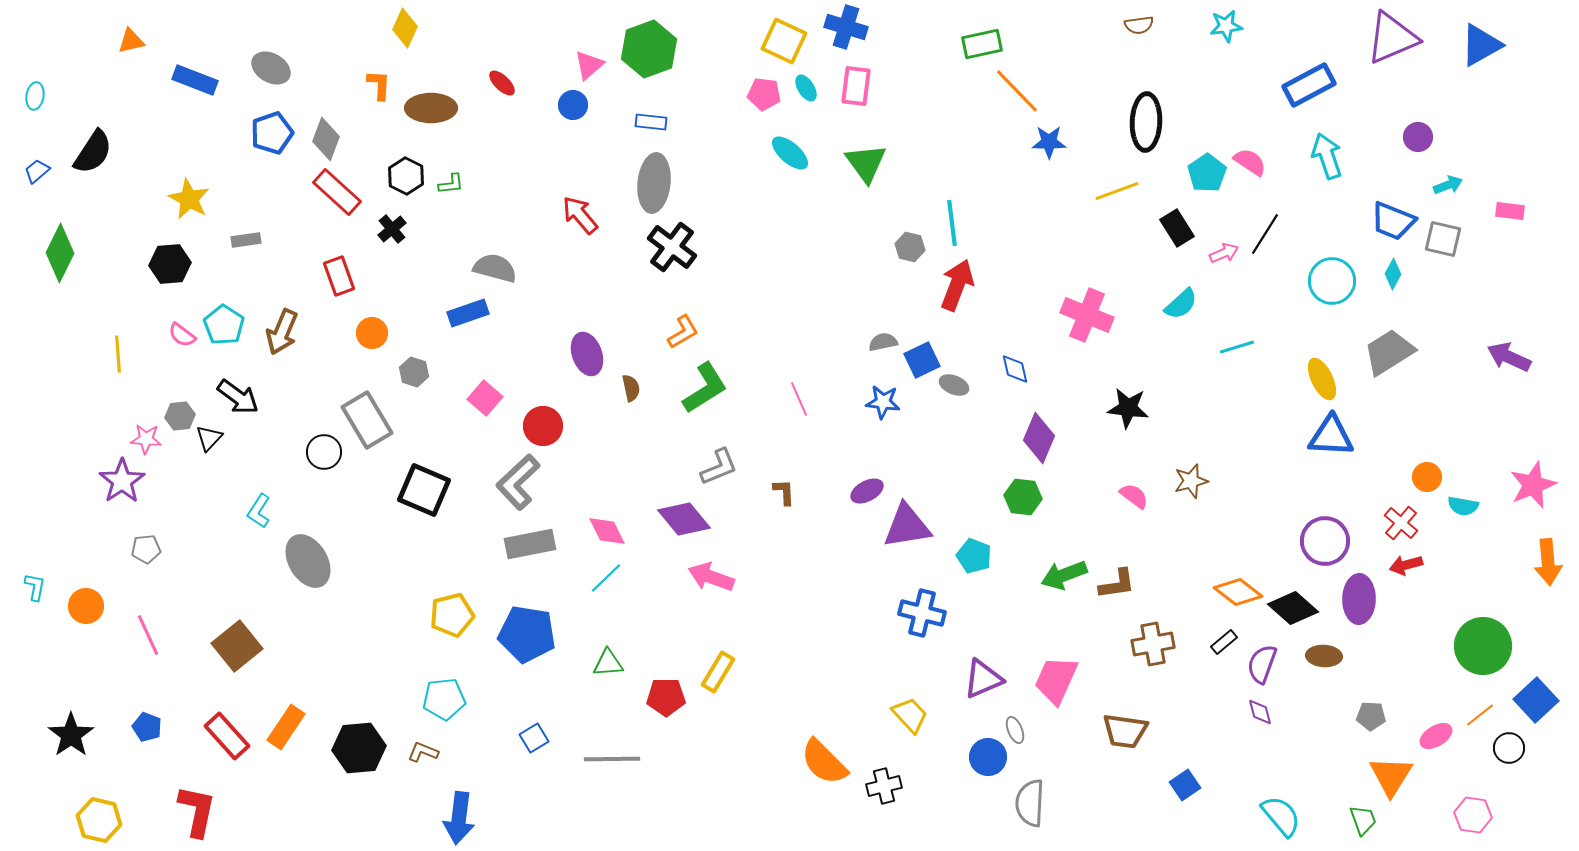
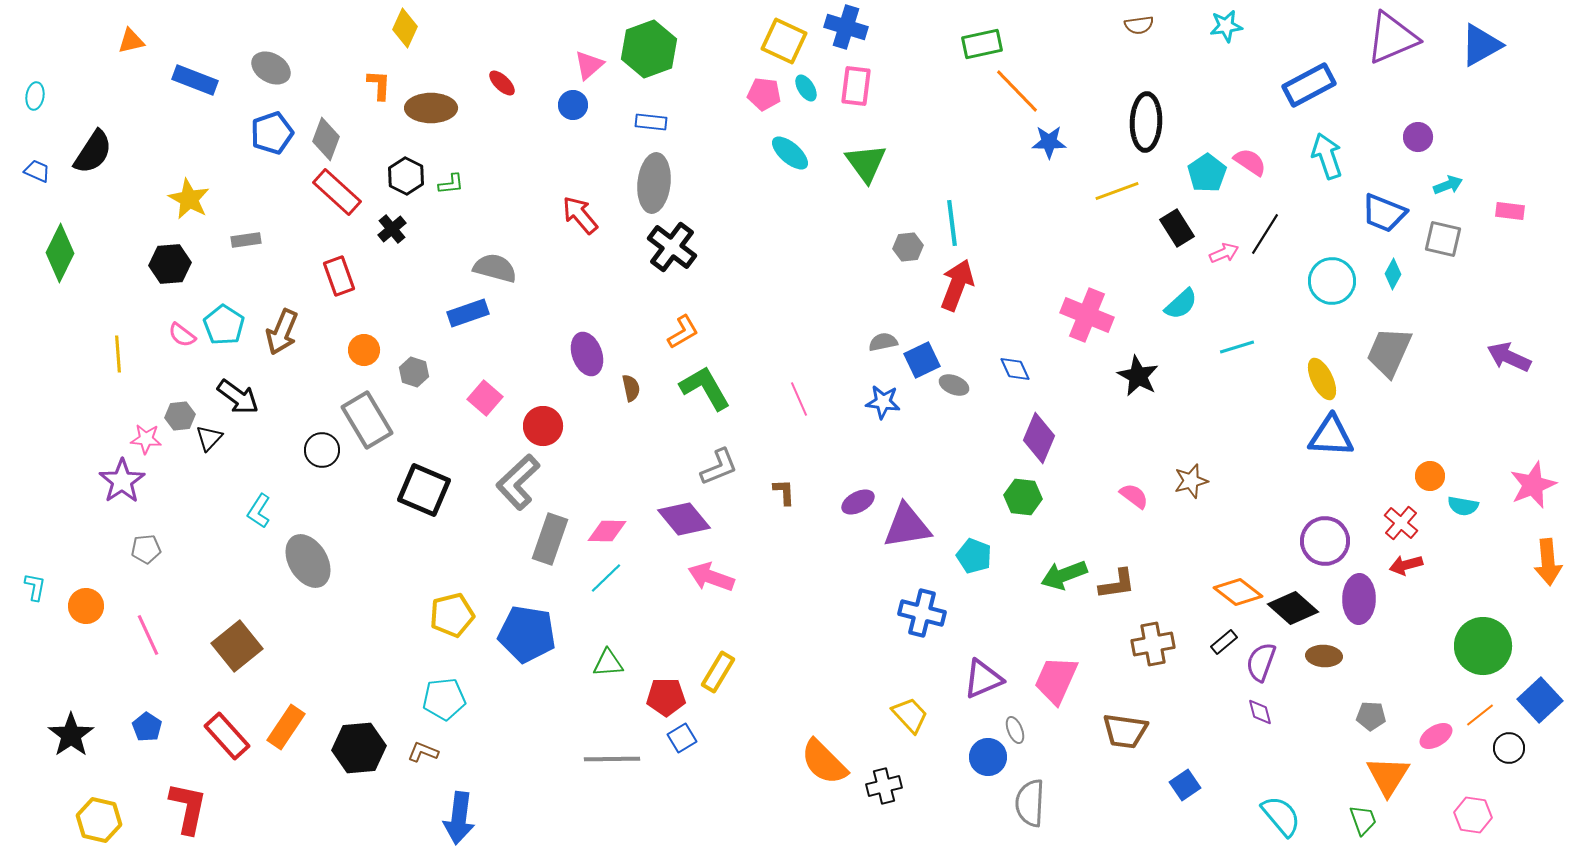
blue trapezoid at (37, 171): rotated 64 degrees clockwise
blue trapezoid at (1393, 221): moved 9 px left, 8 px up
gray hexagon at (910, 247): moved 2 px left; rotated 20 degrees counterclockwise
orange circle at (372, 333): moved 8 px left, 17 px down
gray trapezoid at (1389, 352): rotated 34 degrees counterclockwise
blue diamond at (1015, 369): rotated 12 degrees counterclockwise
green L-shape at (705, 388): rotated 88 degrees counterclockwise
black star at (1128, 408): moved 10 px right, 32 px up; rotated 21 degrees clockwise
black circle at (324, 452): moved 2 px left, 2 px up
orange circle at (1427, 477): moved 3 px right, 1 px up
purple ellipse at (867, 491): moved 9 px left, 11 px down
pink diamond at (607, 531): rotated 63 degrees counterclockwise
gray rectangle at (530, 544): moved 20 px right, 5 px up; rotated 60 degrees counterclockwise
purple semicircle at (1262, 664): moved 1 px left, 2 px up
blue square at (1536, 700): moved 4 px right
blue pentagon at (147, 727): rotated 12 degrees clockwise
blue square at (534, 738): moved 148 px right
orange triangle at (1391, 776): moved 3 px left
red L-shape at (197, 811): moved 9 px left, 3 px up
